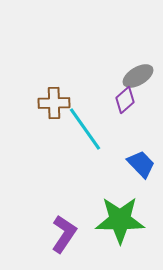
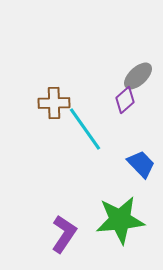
gray ellipse: rotated 12 degrees counterclockwise
green star: rotated 6 degrees counterclockwise
